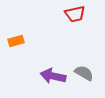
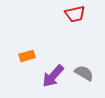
orange rectangle: moved 11 px right, 15 px down
purple arrow: rotated 60 degrees counterclockwise
